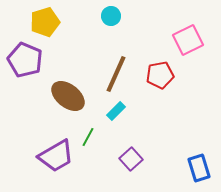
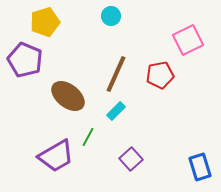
blue rectangle: moved 1 px right, 1 px up
